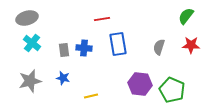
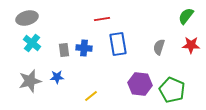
blue star: moved 6 px left, 1 px up; rotated 16 degrees counterclockwise
yellow line: rotated 24 degrees counterclockwise
